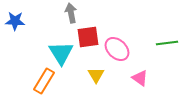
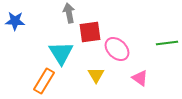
gray arrow: moved 2 px left
red square: moved 2 px right, 5 px up
